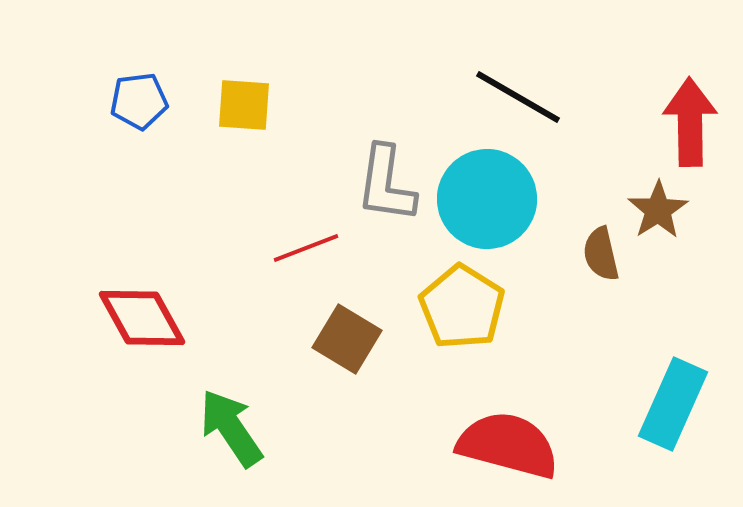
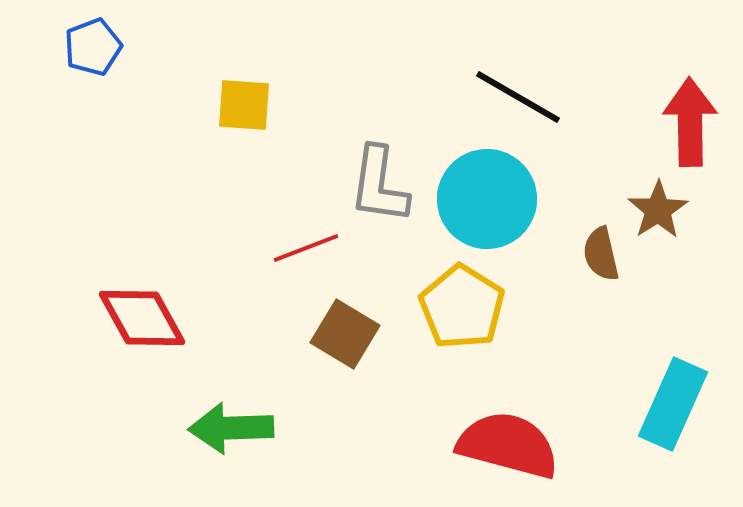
blue pentagon: moved 46 px left, 54 px up; rotated 14 degrees counterclockwise
gray L-shape: moved 7 px left, 1 px down
brown square: moved 2 px left, 5 px up
green arrow: rotated 58 degrees counterclockwise
